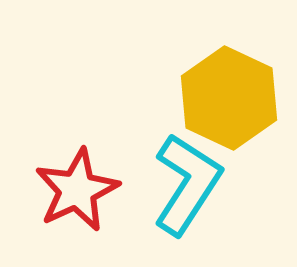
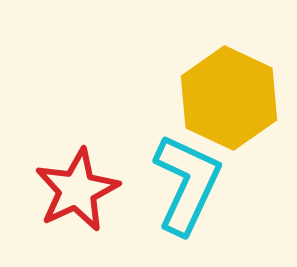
cyan L-shape: rotated 8 degrees counterclockwise
